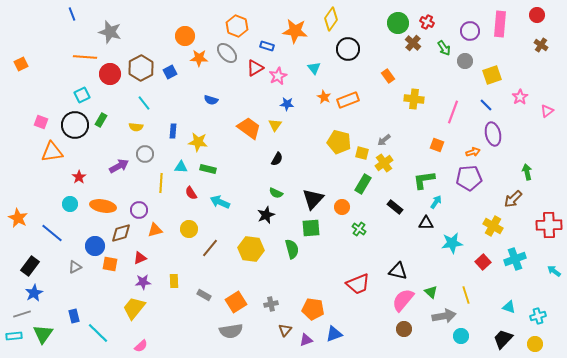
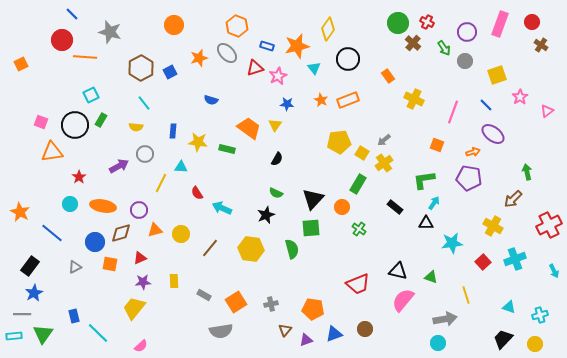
blue line at (72, 14): rotated 24 degrees counterclockwise
red circle at (537, 15): moved 5 px left, 7 px down
yellow diamond at (331, 19): moved 3 px left, 10 px down
pink rectangle at (500, 24): rotated 15 degrees clockwise
orange star at (295, 31): moved 2 px right, 15 px down; rotated 20 degrees counterclockwise
purple circle at (470, 31): moved 3 px left, 1 px down
orange circle at (185, 36): moved 11 px left, 11 px up
black circle at (348, 49): moved 10 px down
orange star at (199, 58): rotated 18 degrees counterclockwise
red triangle at (255, 68): rotated 12 degrees clockwise
red circle at (110, 74): moved 48 px left, 34 px up
yellow square at (492, 75): moved 5 px right
cyan square at (82, 95): moved 9 px right
orange star at (324, 97): moved 3 px left, 3 px down
yellow cross at (414, 99): rotated 18 degrees clockwise
purple ellipse at (493, 134): rotated 40 degrees counterclockwise
yellow pentagon at (339, 142): rotated 20 degrees counterclockwise
yellow square at (362, 153): rotated 16 degrees clockwise
green rectangle at (208, 169): moved 19 px right, 20 px up
purple pentagon at (469, 178): rotated 15 degrees clockwise
yellow line at (161, 183): rotated 24 degrees clockwise
green rectangle at (363, 184): moved 5 px left
red semicircle at (191, 193): moved 6 px right
cyan arrow at (220, 202): moved 2 px right, 6 px down
cyan arrow at (436, 202): moved 2 px left, 1 px down
orange star at (18, 218): moved 2 px right, 6 px up
red cross at (549, 225): rotated 25 degrees counterclockwise
yellow circle at (189, 229): moved 8 px left, 5 px down
blue circle at (95, 246): moved 4 px up
cyan arrow at (554, 271): rotated 152 degrees counterclockwise
green triangle at (431, 292): moved 15 px up; rotated 24 degrees counterclockwise
gray line at (22, 314): rotated 18 degrees clockwise
gray arrow at (444, 316): moved 1 px right, 3 px down
cyan cross at (538, 316): moved 2 px right, 1 px up
brown circle at (404, 329): moved 39 px left
gray semicircle at (231, 331): moved 10 px left
cyan circle at (461, 336): moved 23 px left, 7 px down
